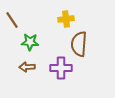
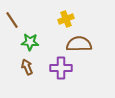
yellow cross: rotated 14 degrees counterclockwise
brown semicircle: rotated 85 degrees clockwise
brown arrow: rotated 70 degrees clockwise
